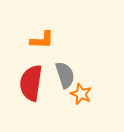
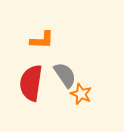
gray semicircle: rotated 16 degrees counterclockwise
